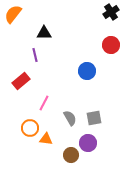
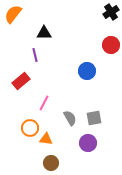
brown circle: moved 20 px left, 8 px down
